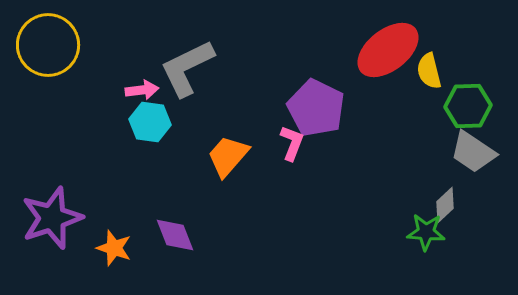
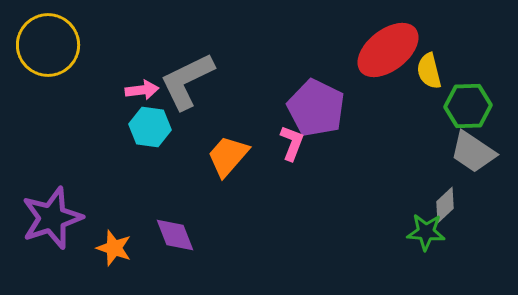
gray L-shape: moved 13 px down
cyan hexagon: moved 5 px down
